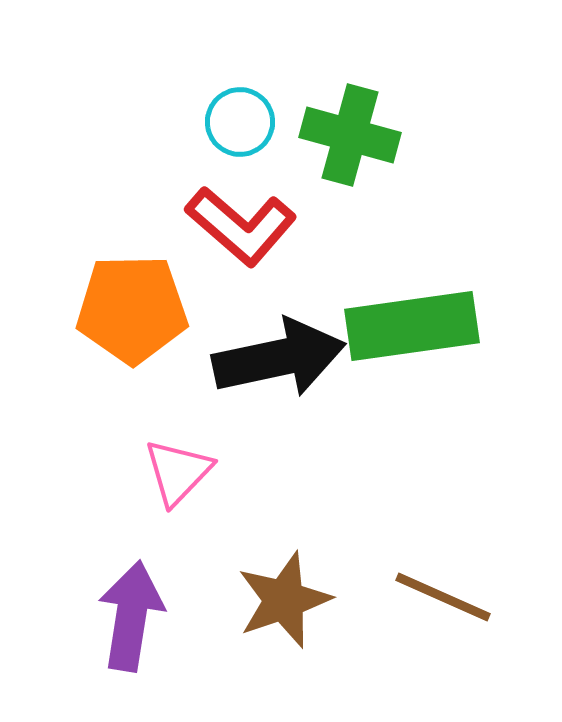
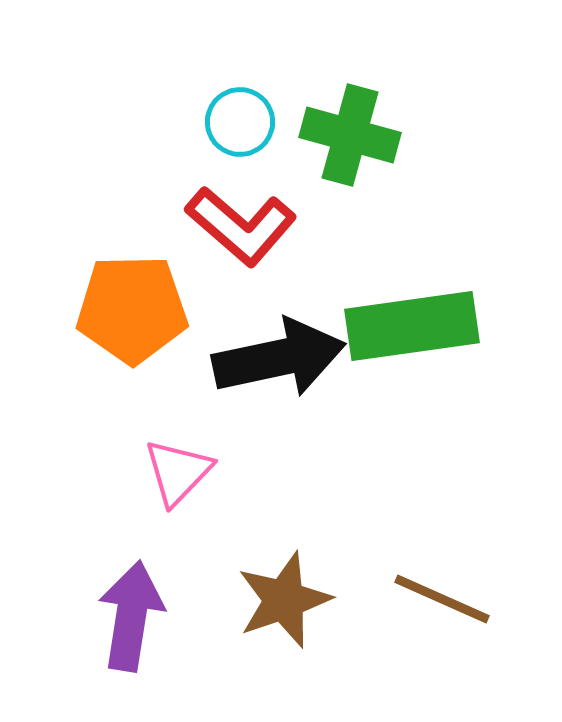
brown line: moved 1 px left, 2 px down
